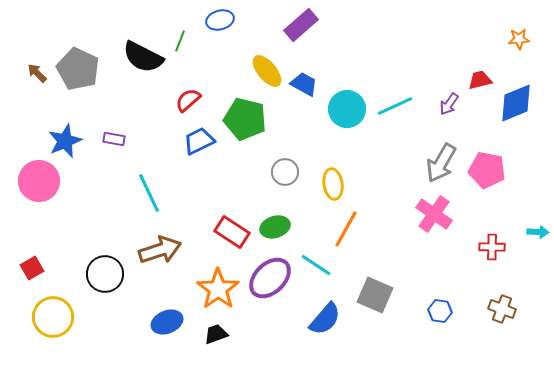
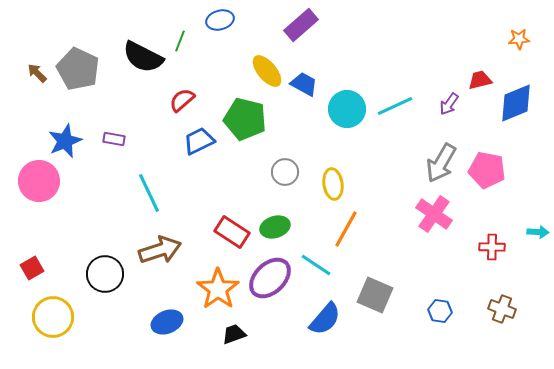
red semicircle at (188, 100): moved 6 px left
black trapezoid at (216, 334): moved 18 px right
